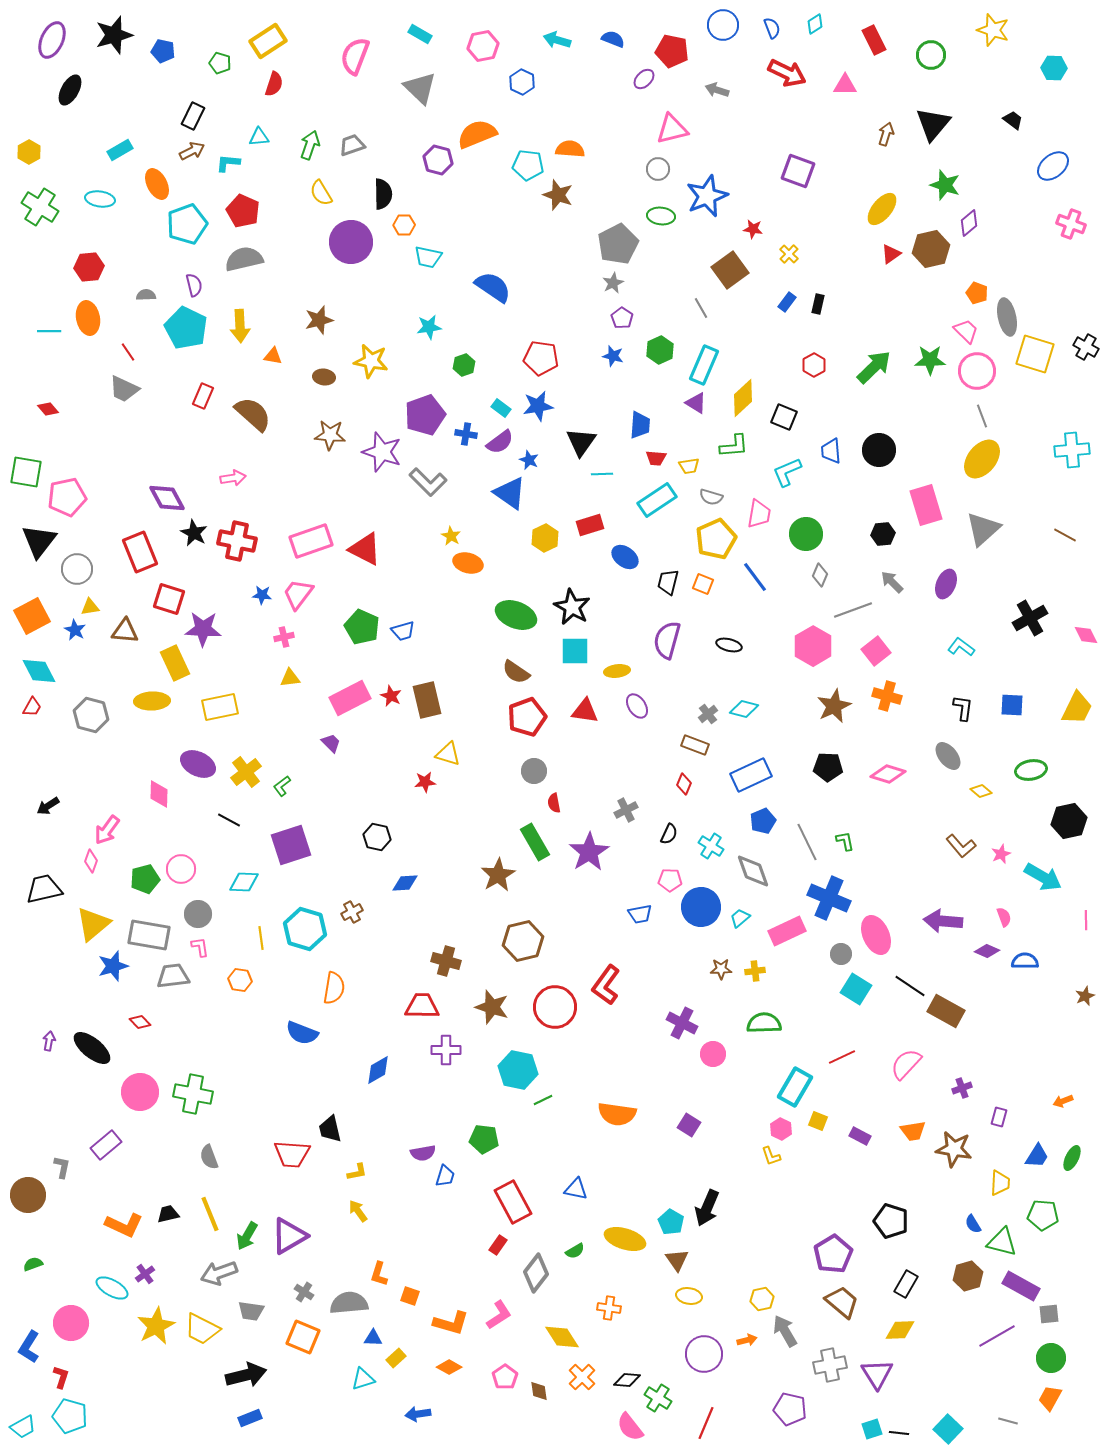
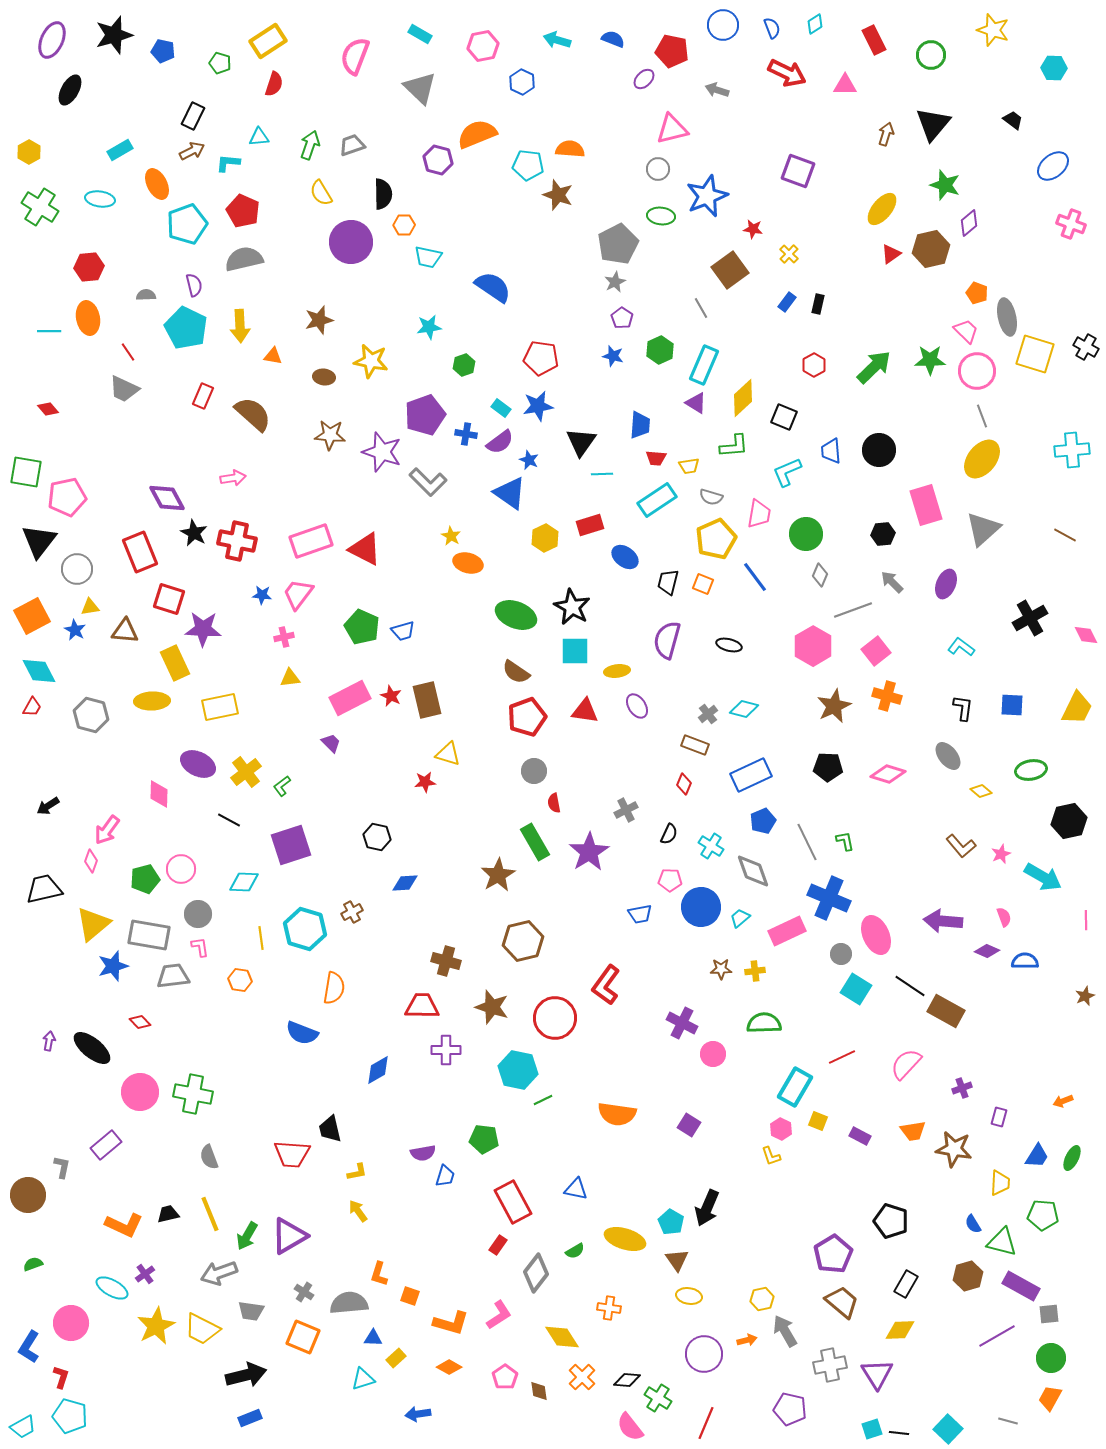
gray star at (613, 283): moved 2 px right, 1 px up
red circle at (555, 1007): moved 11 px down
